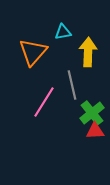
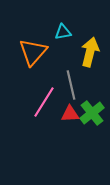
yellow arrow: moved 2 px right; rotated 12 degrees clockwise
gray line: moved 1 px left
red triangle: moved 25 px left, 17 px up
